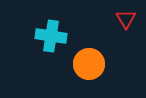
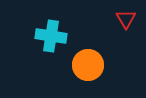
orange circle: moved 1 px left, 1 px down
